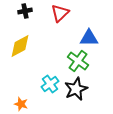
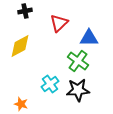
red triangle: moved 1 px left, 10 px down
black star: moved 2 px right, 1 px down; rotated 20 degrees clockwise
